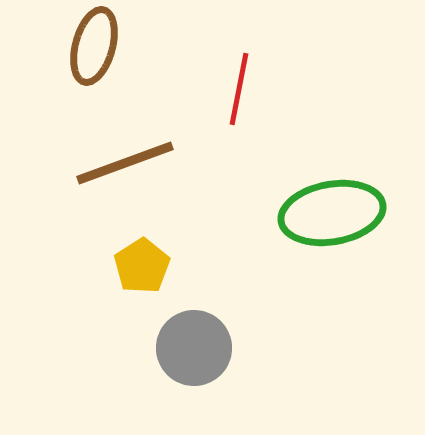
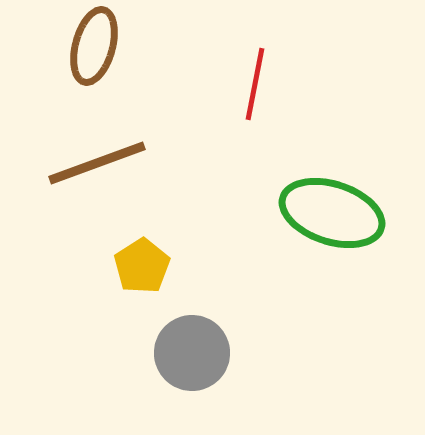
red line: moved 16 px right, 5 px up
brown line: moved 28 px left
green ellipse: rotated 28 degrees clockwise
gray circle: moved 2 px left, 5 px down
